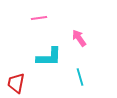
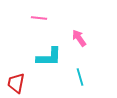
pink line: rotated 14 degrees clockwise
